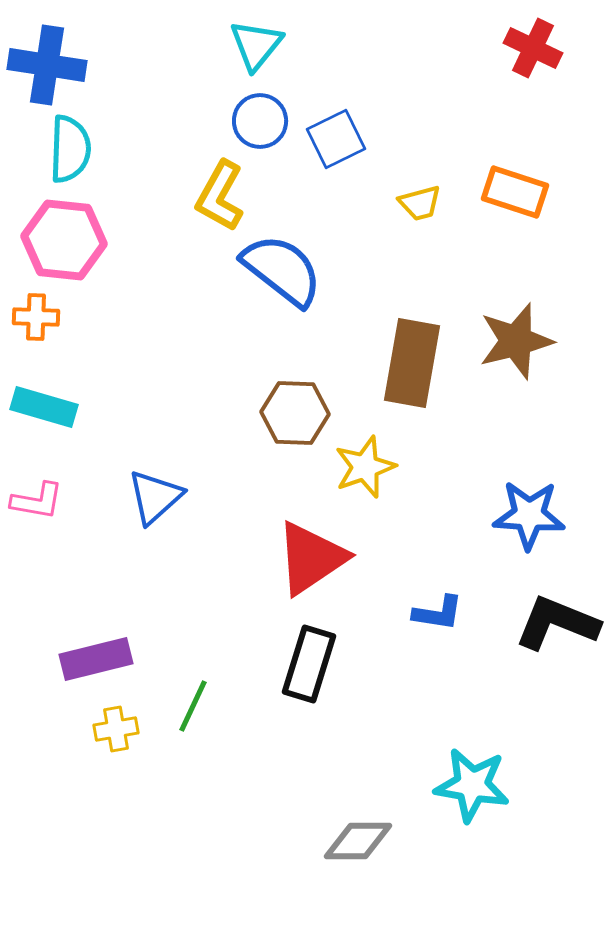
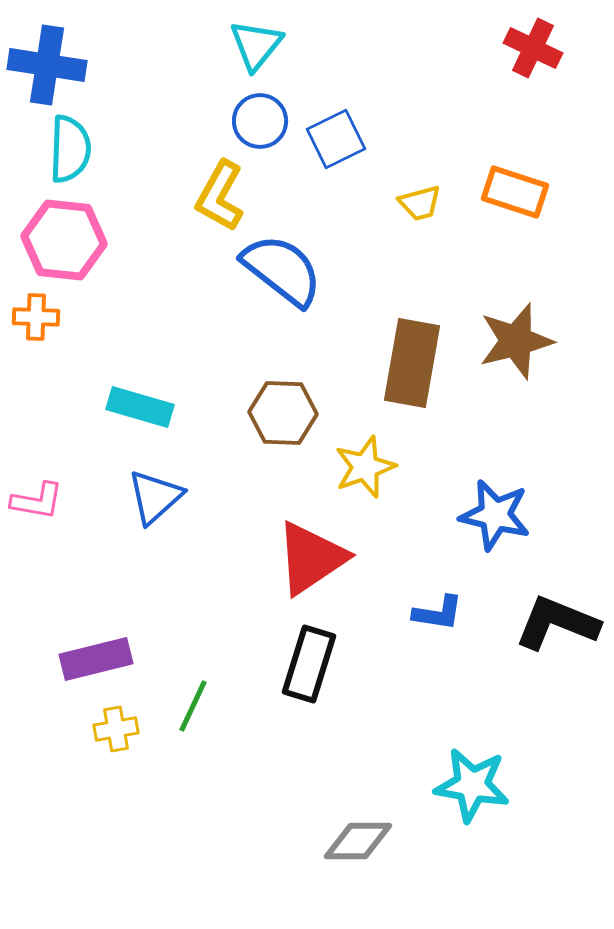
cyan rectangle: moved 96 px right
brown hexagon: moved 12 px left
blue star: moved 34 px left; rotated 10 degrees clockwise
